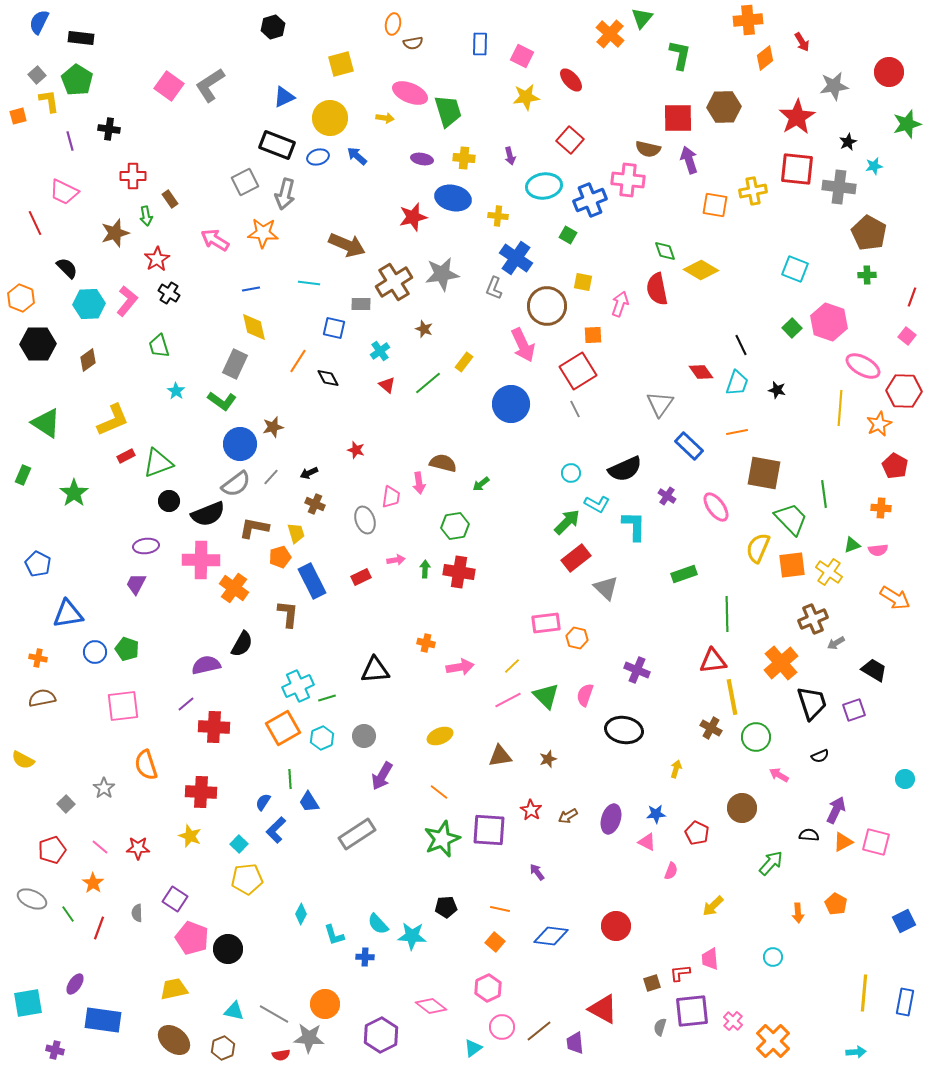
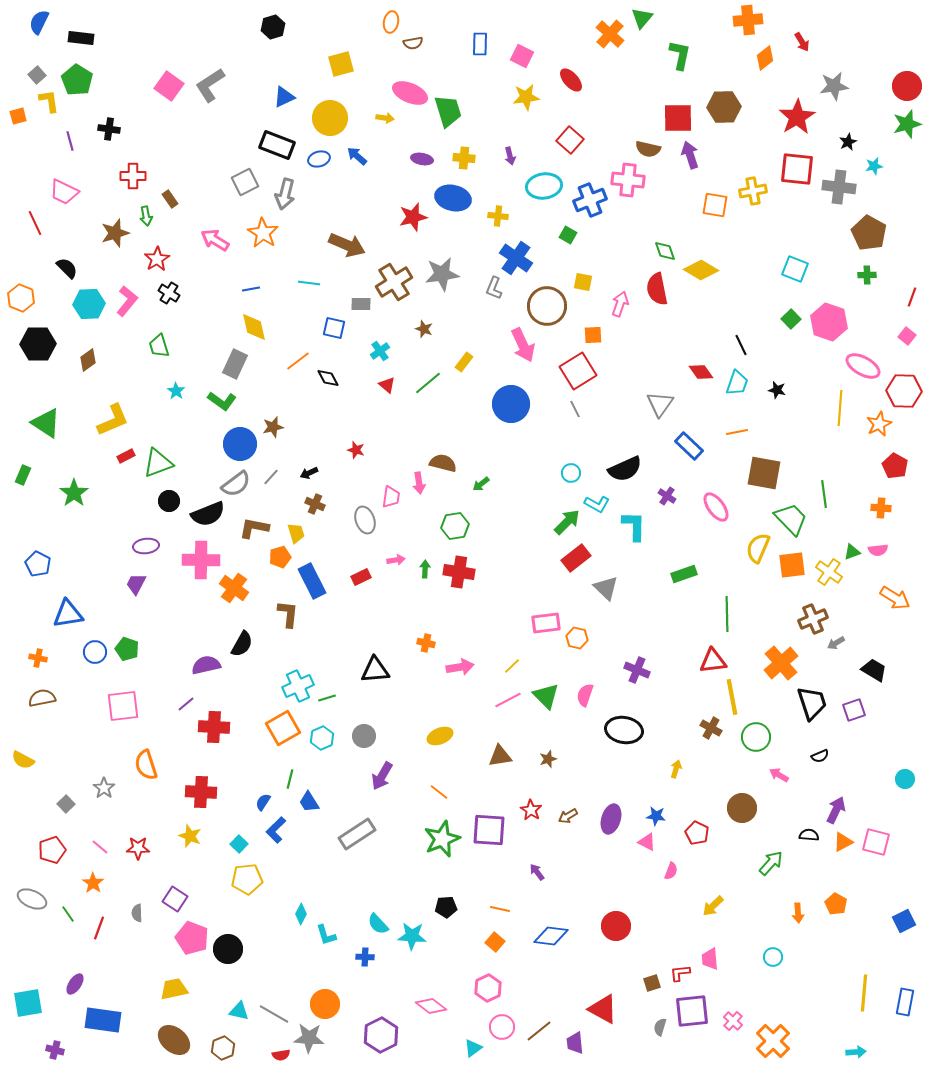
orange ellipse at (393, 24): moved 2 px left, 2 px up
red circle at (889, 72): moved 18 px right, 14 px down
blue ellipse at (318, 157): moved 1 px right, 2 px down
purple arrow at (689, 160): moved 1 px right, 5 px up
orange star at (263, 233): rotated 28 degrees clockwise
green square at (792, 328): moved 1 px left, 9 px up
orange line at (298, 361): rotated 20 degrees clockwise
green triangle at (852, 545): moved 7 px down
green line at (290, 779): rotated 18 degrees clockwise
blue star at (656, 814): moved 2 px down; rotated 12 degrees clockwise
cyan L-shape at (334, 935): moved 8 px left
cyan triangle at (234, 1011): moved 5 px right
